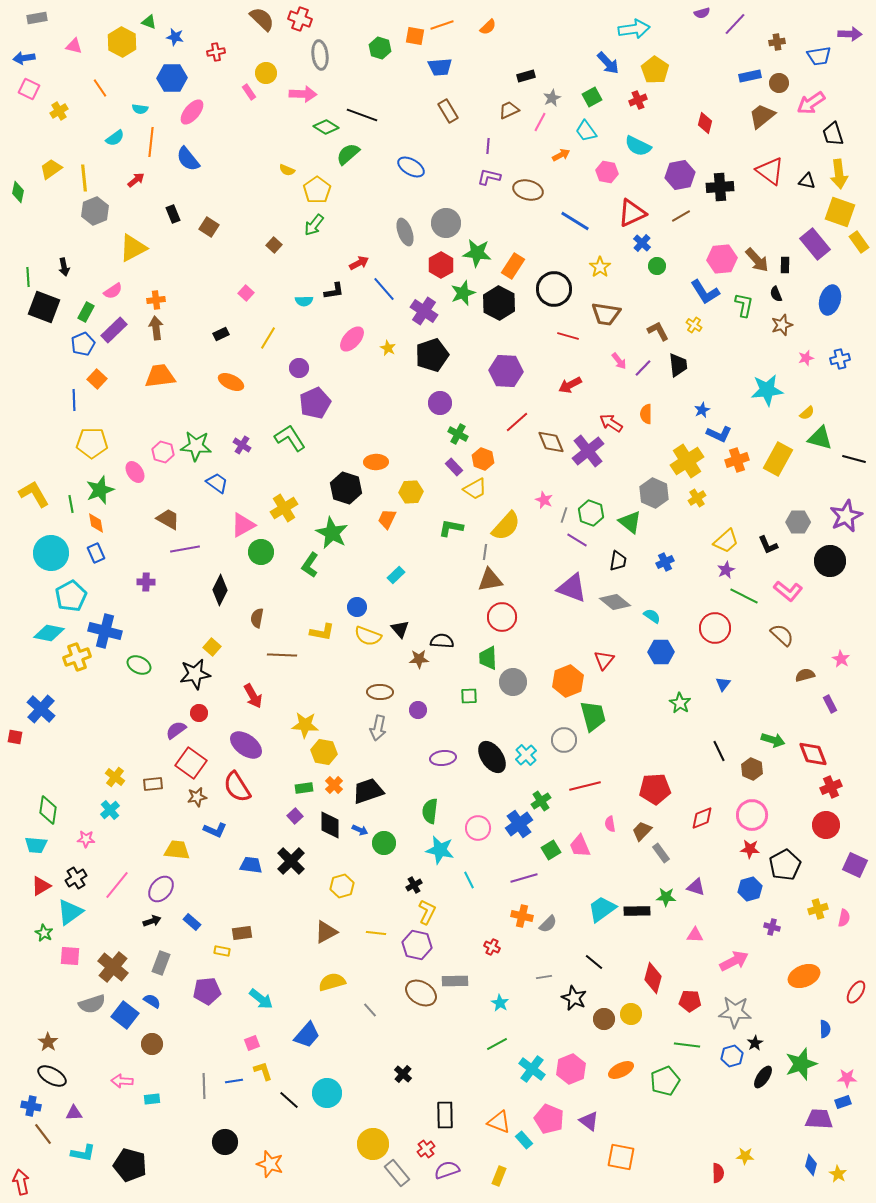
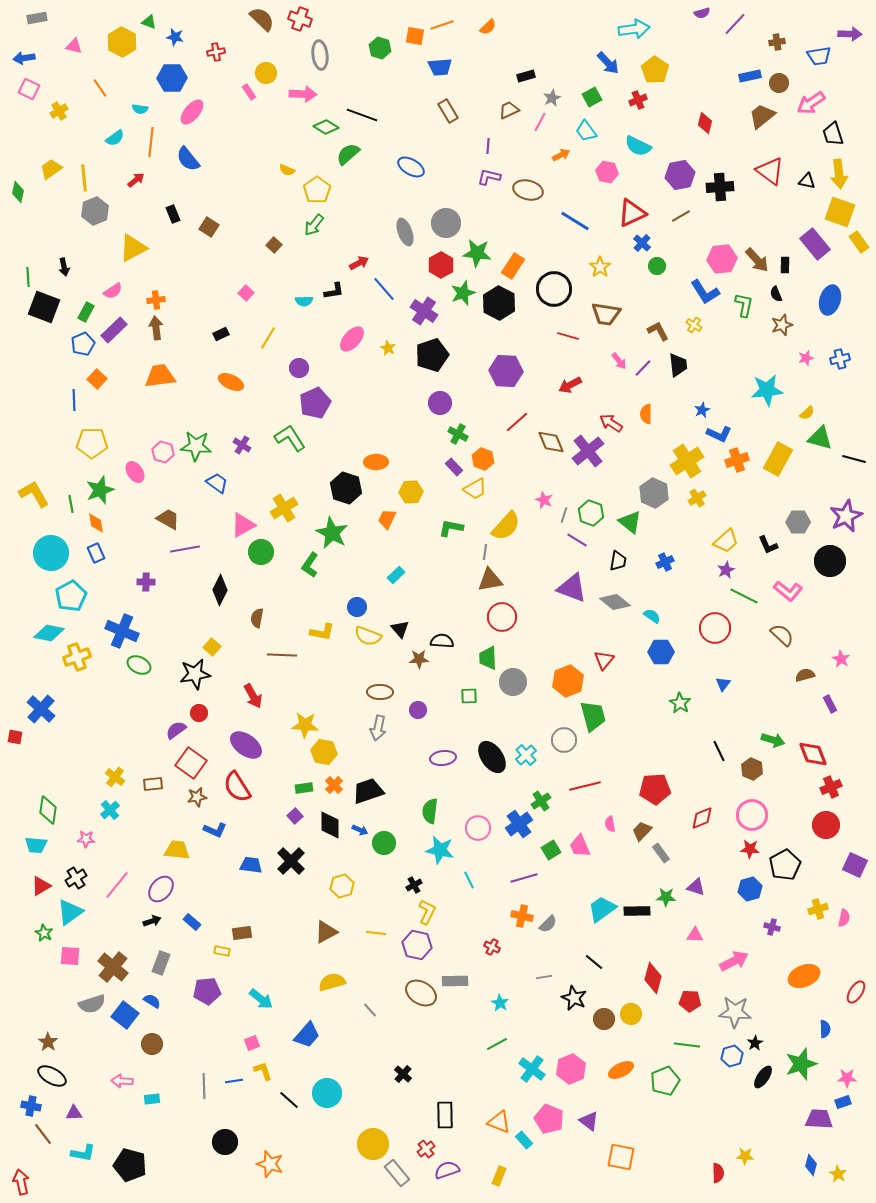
blue cross at (105, 631): moved 17 px right; rotated 8 degrees clockwise
